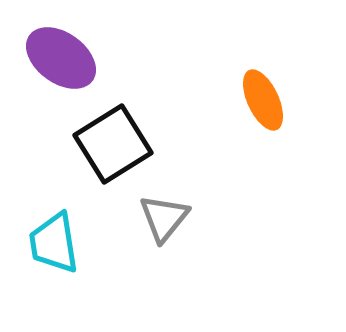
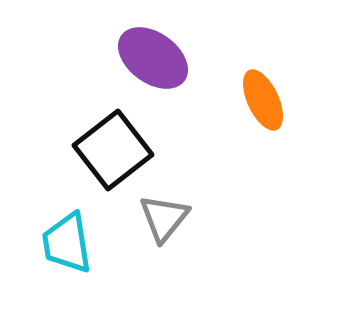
purple ellipse: moved 92 px right
black square: moved 6 px down; rotated 6 degrees counterclockwise
cyan trapezoid: moved 13 px right
